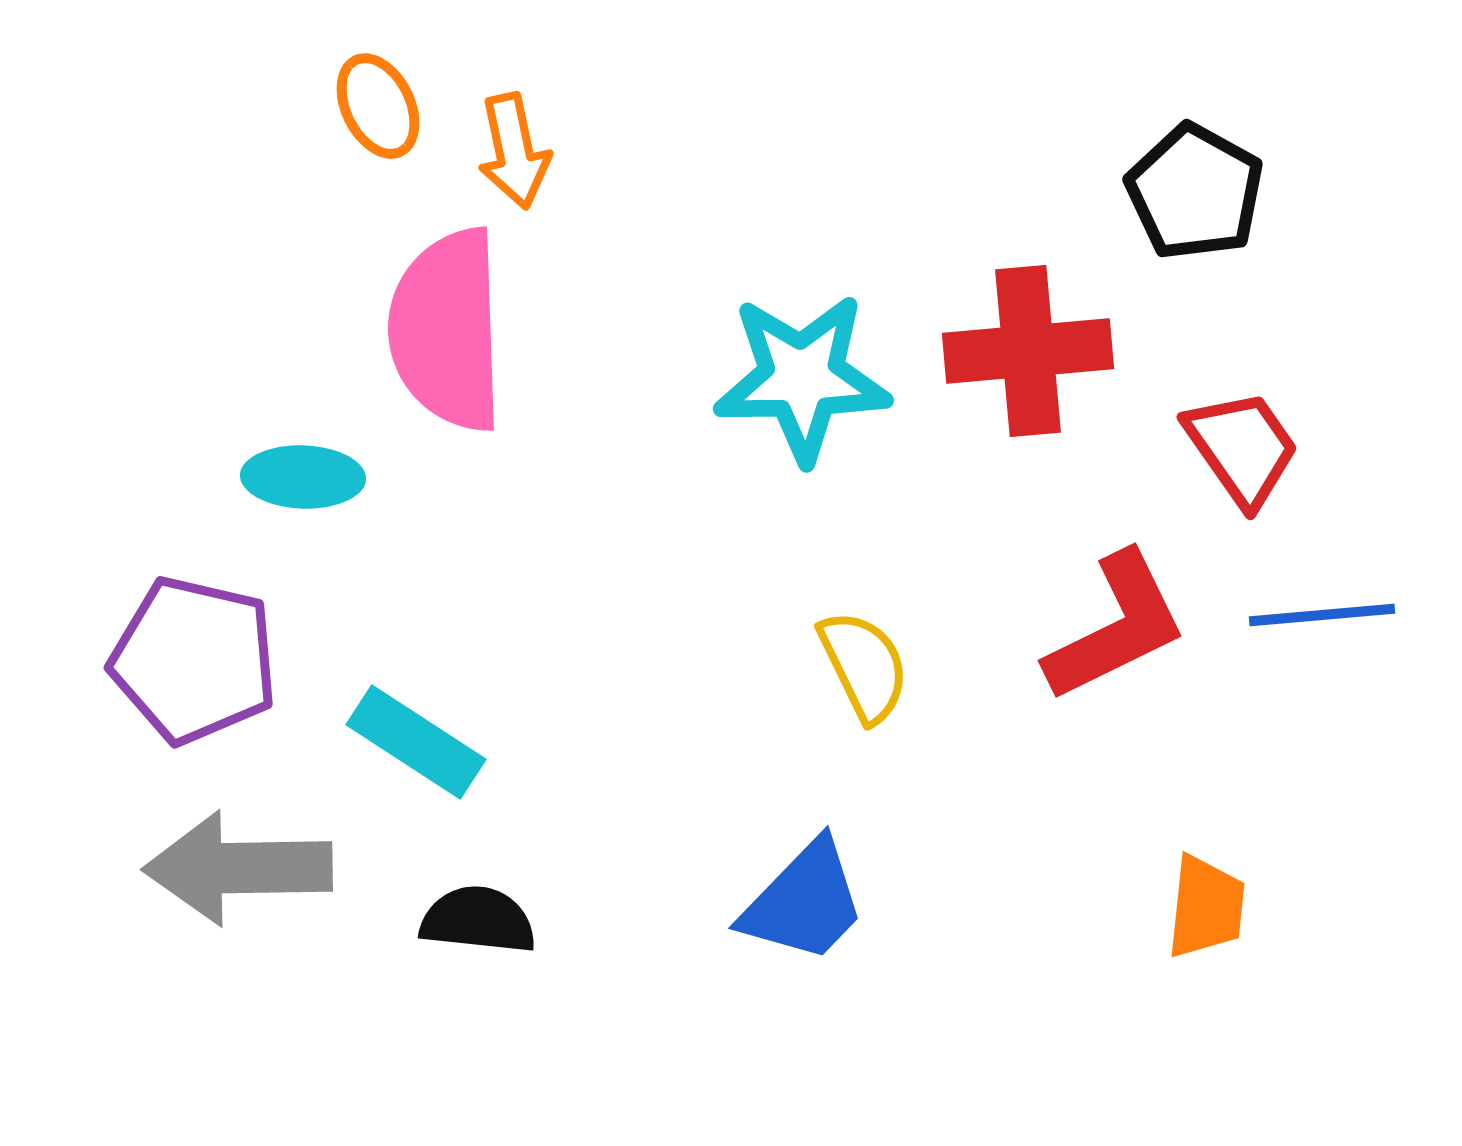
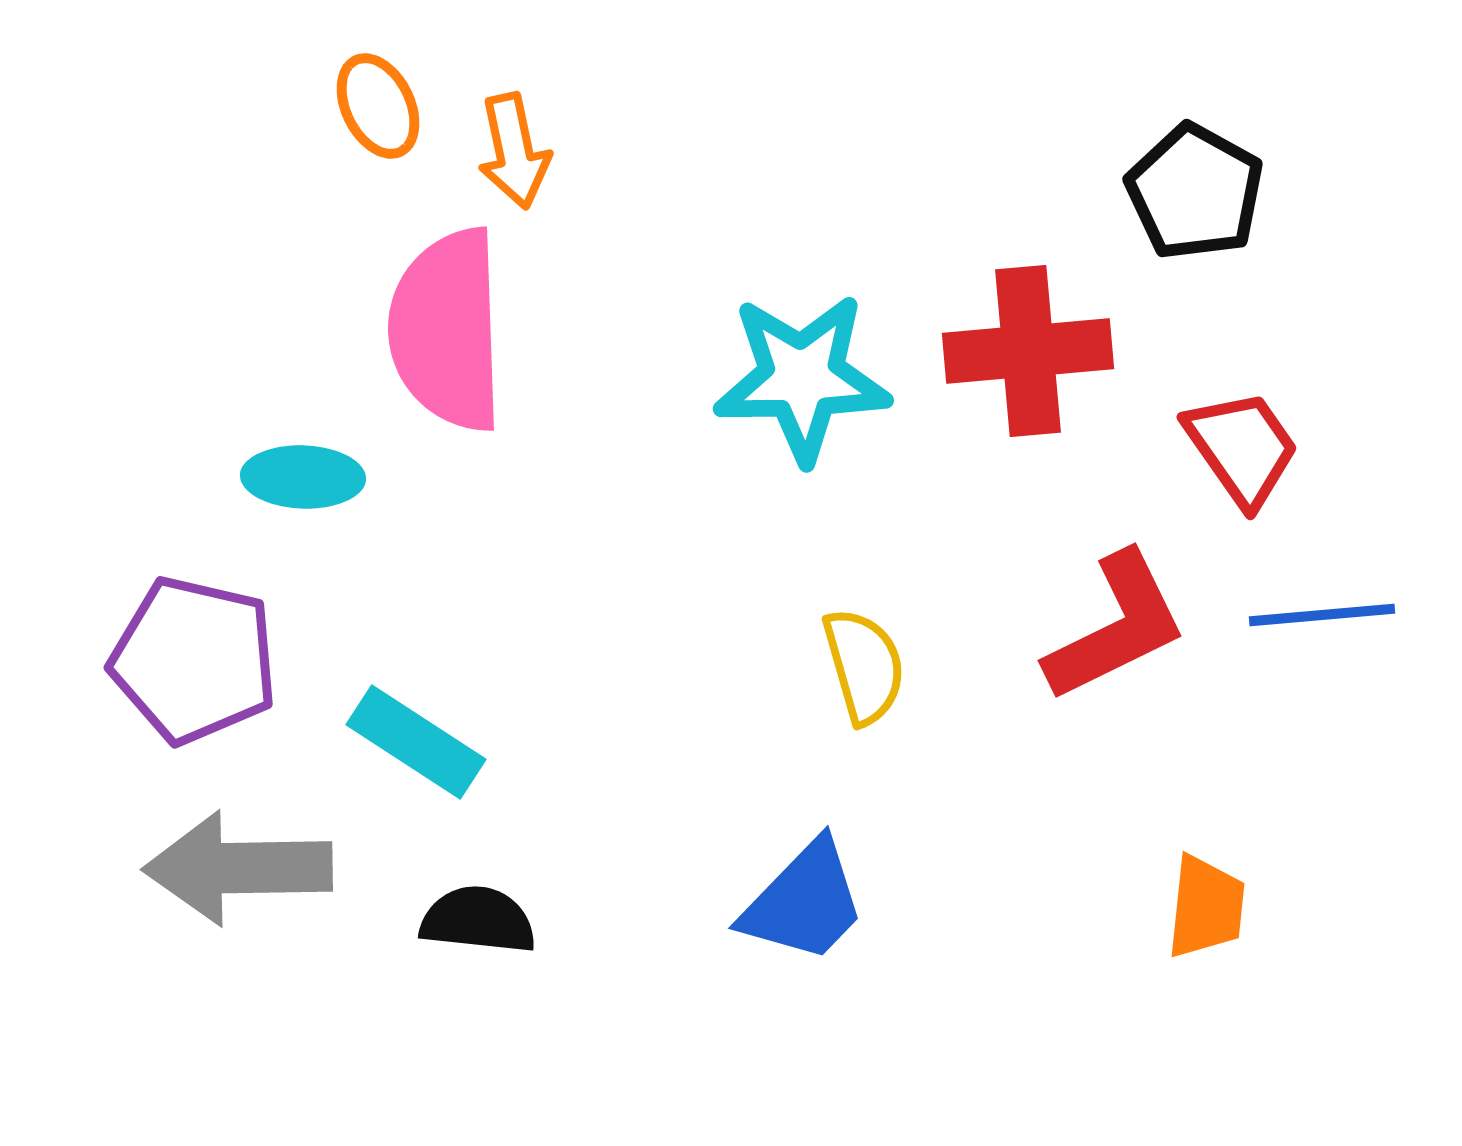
yellow semicircle: rotated 10 degrees clockwise
